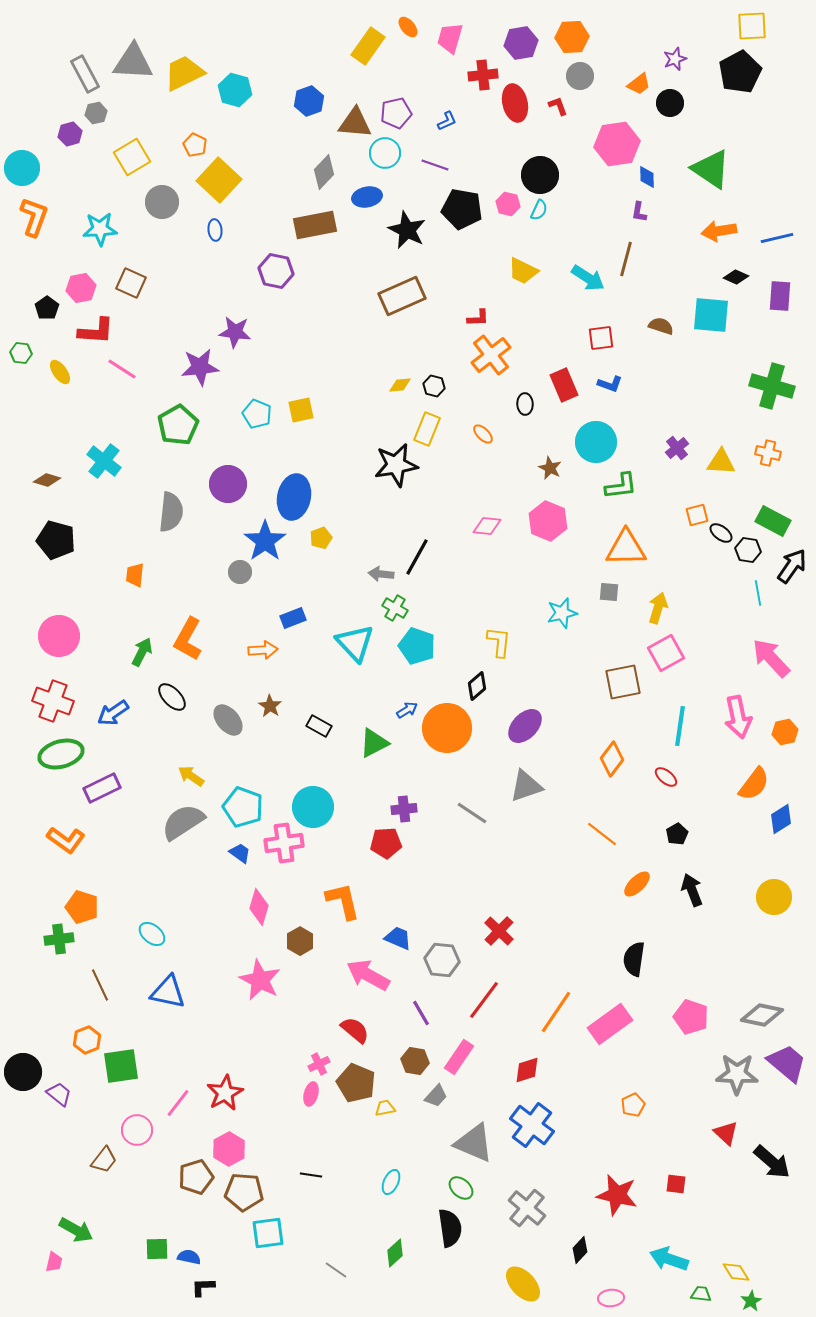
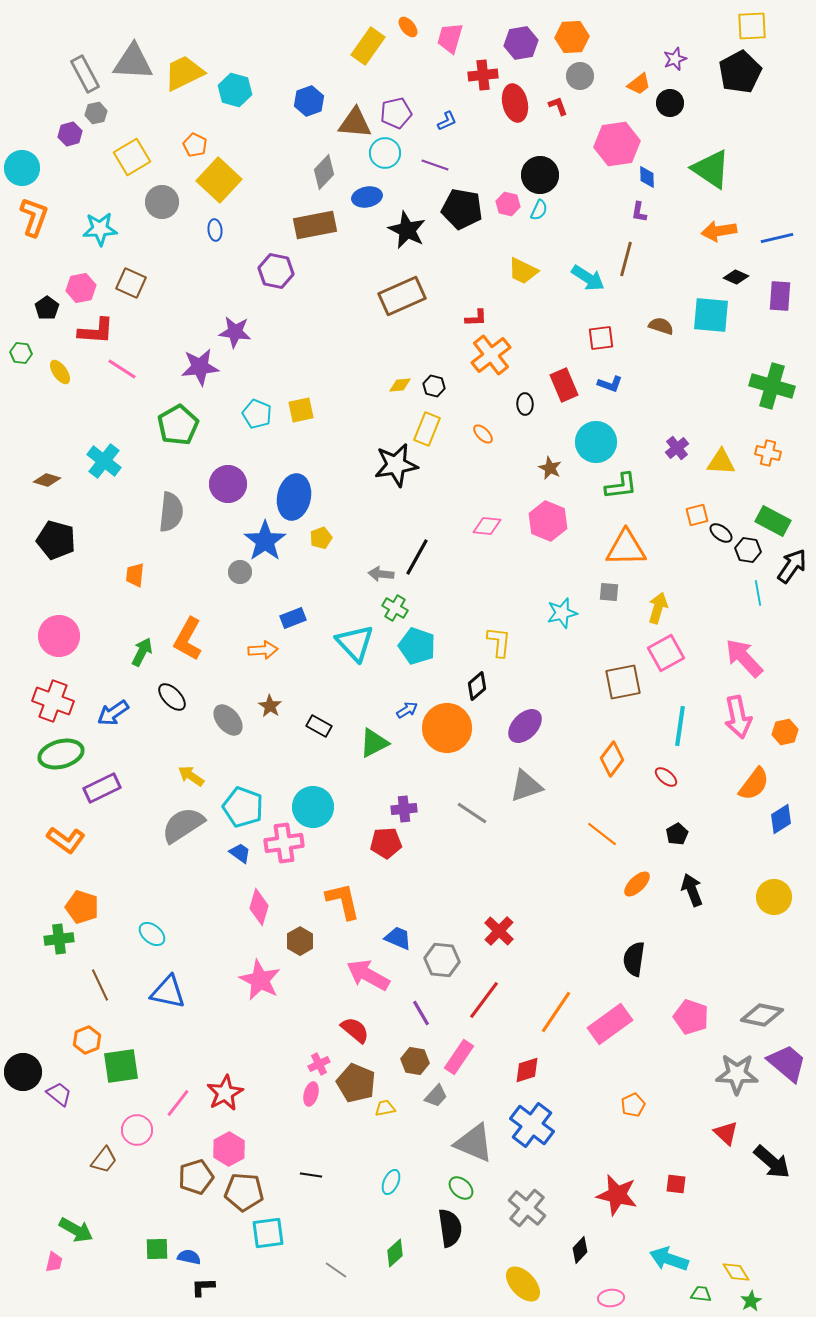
red L-shape at (478, 318): moved 2 px left
pink arrow at (771, 658): moved 27 px left
gray semicircle at (183, 822): moved 3 px down
